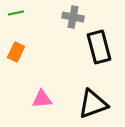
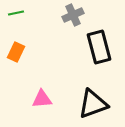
gray cross: moved 2 px up; rotated 35 degrees counterclockwise
